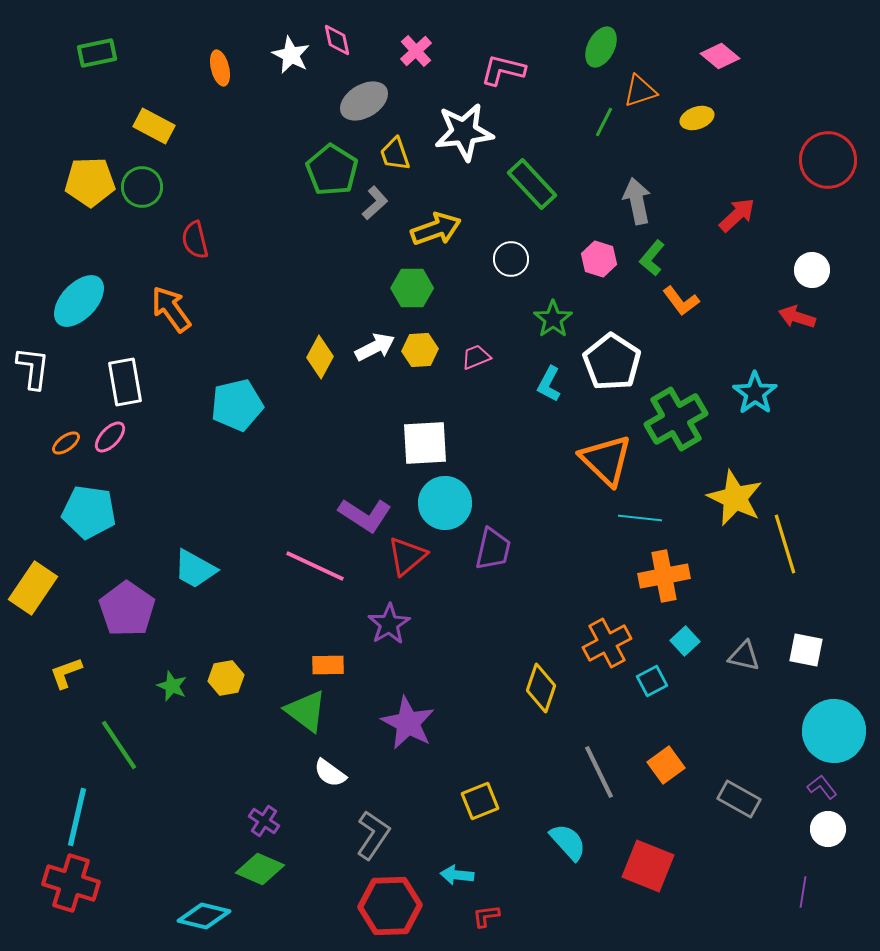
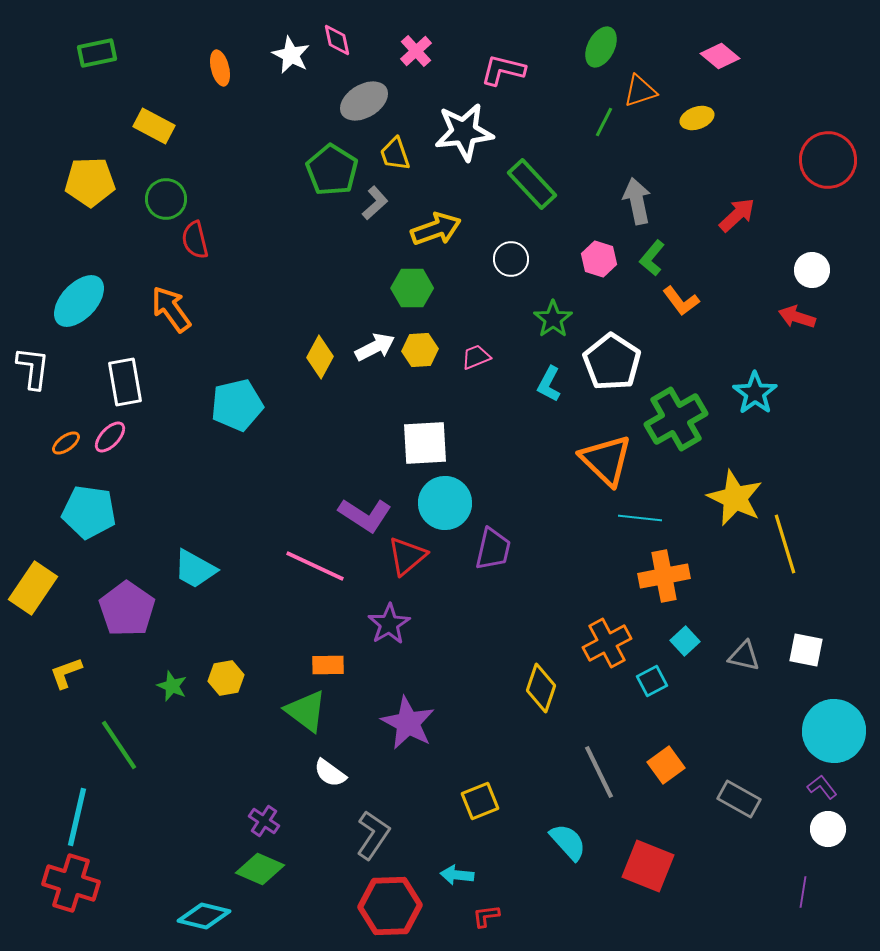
green circle at (142, 187): moved 24 px right, 12 px down
